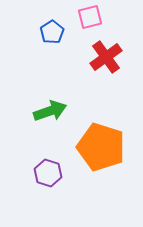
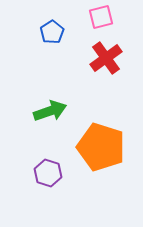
pink square: moved 11 px right
red cross: moved 1 px down
